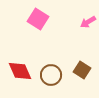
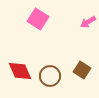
brown circle: moved 1 px left, 1 px down
